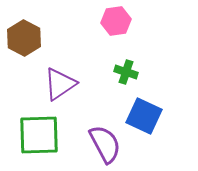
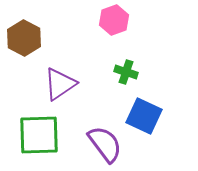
pink hexagon: moved 2 px left, 1 px up; rotated 12 degrees counterclockwise
purple semicircle: rotated 9 degrees counterclockwise
